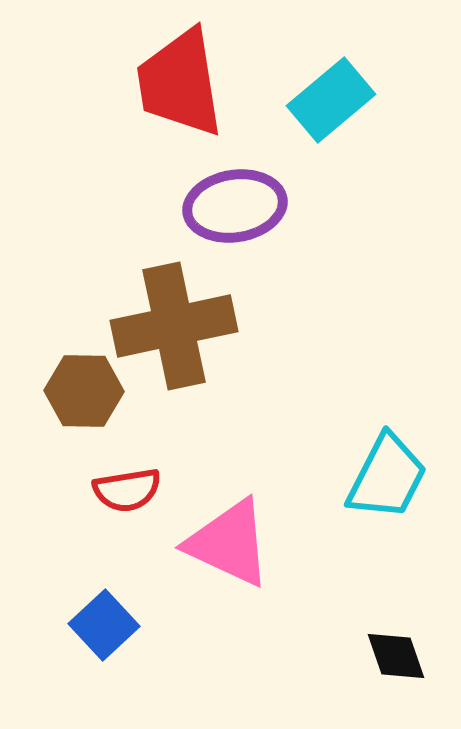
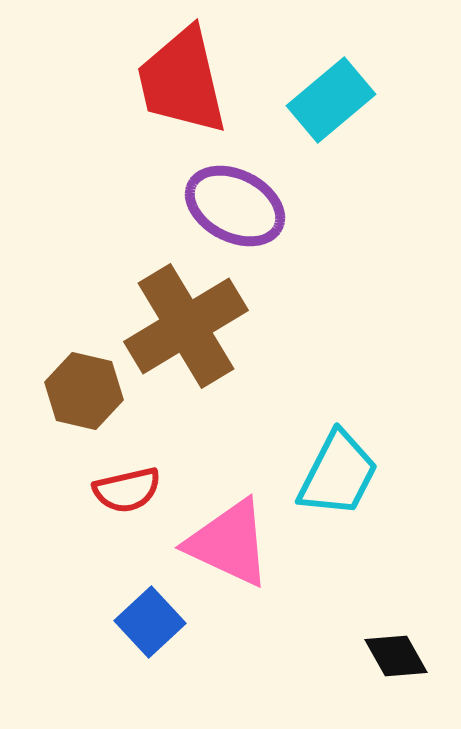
red trapezoid: moved 2 px right, 2 px up; rotated 4 degrees counterclockwise
purple ellipse: rotated 36 degrees clockwise
brown cross: moved 12 px right; rotated 19 degrees counterclockwise
brown hexagon: rotated 12 degrees clockwise
cyan trapezoid: moved 49 px left, 3 px up
red semicircle: rotated 4 degrees counterclockwise
blue square: moved 46 px right, 3 px up
black diamond: rotated 10 degrees counterclockwise
